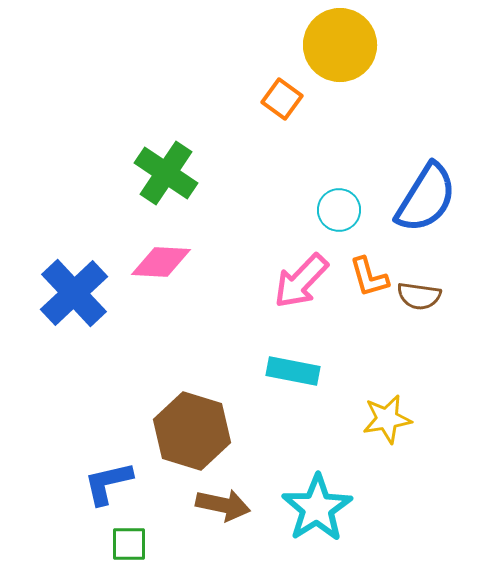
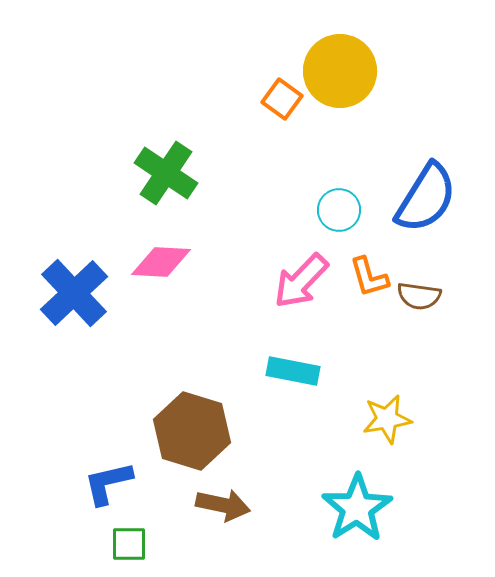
yellow circle: moved 26 px down
cyan star: moved 40 px right
